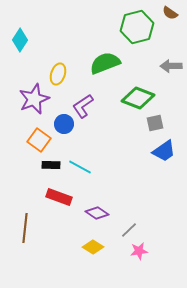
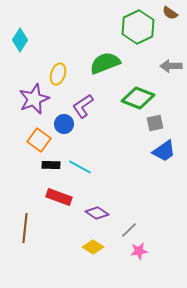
green hexagon: moved 1 px right; rotated 12 degrees counterclockwise
